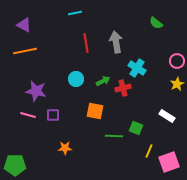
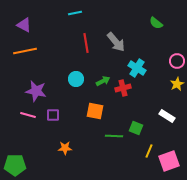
gray arrow: rotated 150 degrees clockwise
pink square: moved 1 px up
